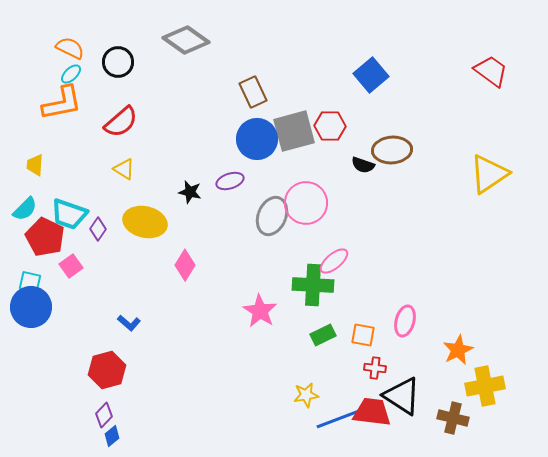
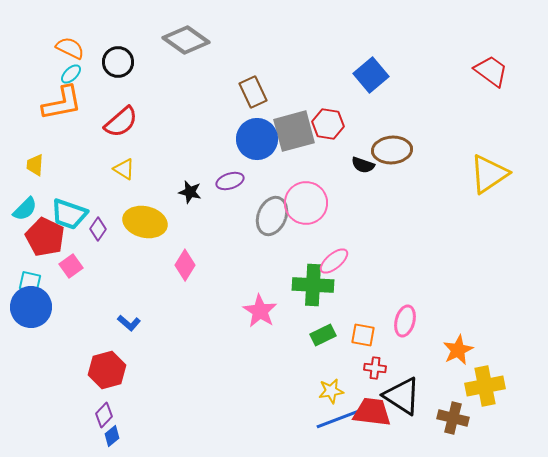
red hexagon at (330, 126): moved 2 px left, 2 px up; rotated 8 degrees clockwise
yellow star at (306, 395): moved 25 px right, 4 px up
